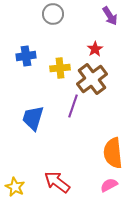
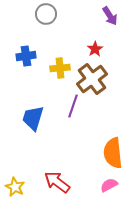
gray circle: moved 7 px left
